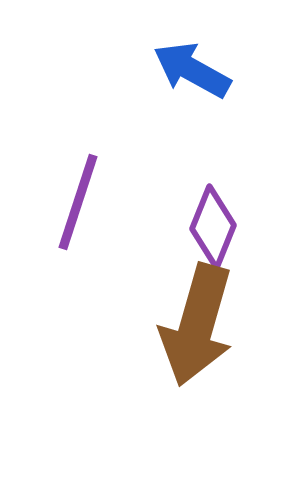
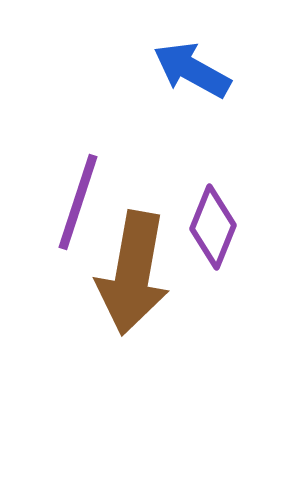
brown arrow: moved 64 px left, 52 px up; rotated 6 degrees counterclockwise
